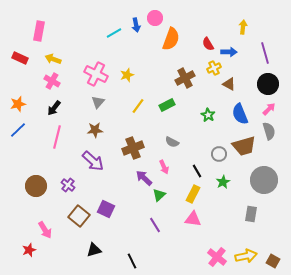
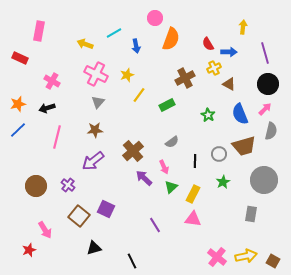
blue arrow at (136, 25): moved 21 px down
yellow arrow at (53, 59): moved 32 px right, 15 px up
yellow line at (138, 106): moved 1 px right, 11 px up
black arrow at (54, 108): moved 7 px left; rotated 35 degrees clockwise
pink arrow at (269, 109): moved 4 px left
gray semicircle at (269, 131): moved 2 px right; rotated 30 degrees clockwise
gray semicircle at (172, 142): rotated 64 degrees counterclockwise
brown cross at (133, 148): moved 3 px down; rotated 20 degrees counterclockwise
purple arrow at (93, 161): rotated 100 degrees clockwise
black line at (197, 171): moved 2 px left, 10 px up; rotated 32 degrees clockwise
green triangle at (159, 195): moved 12 px right, 8 px up
black triangle at (94, 250): moved 2 px up
